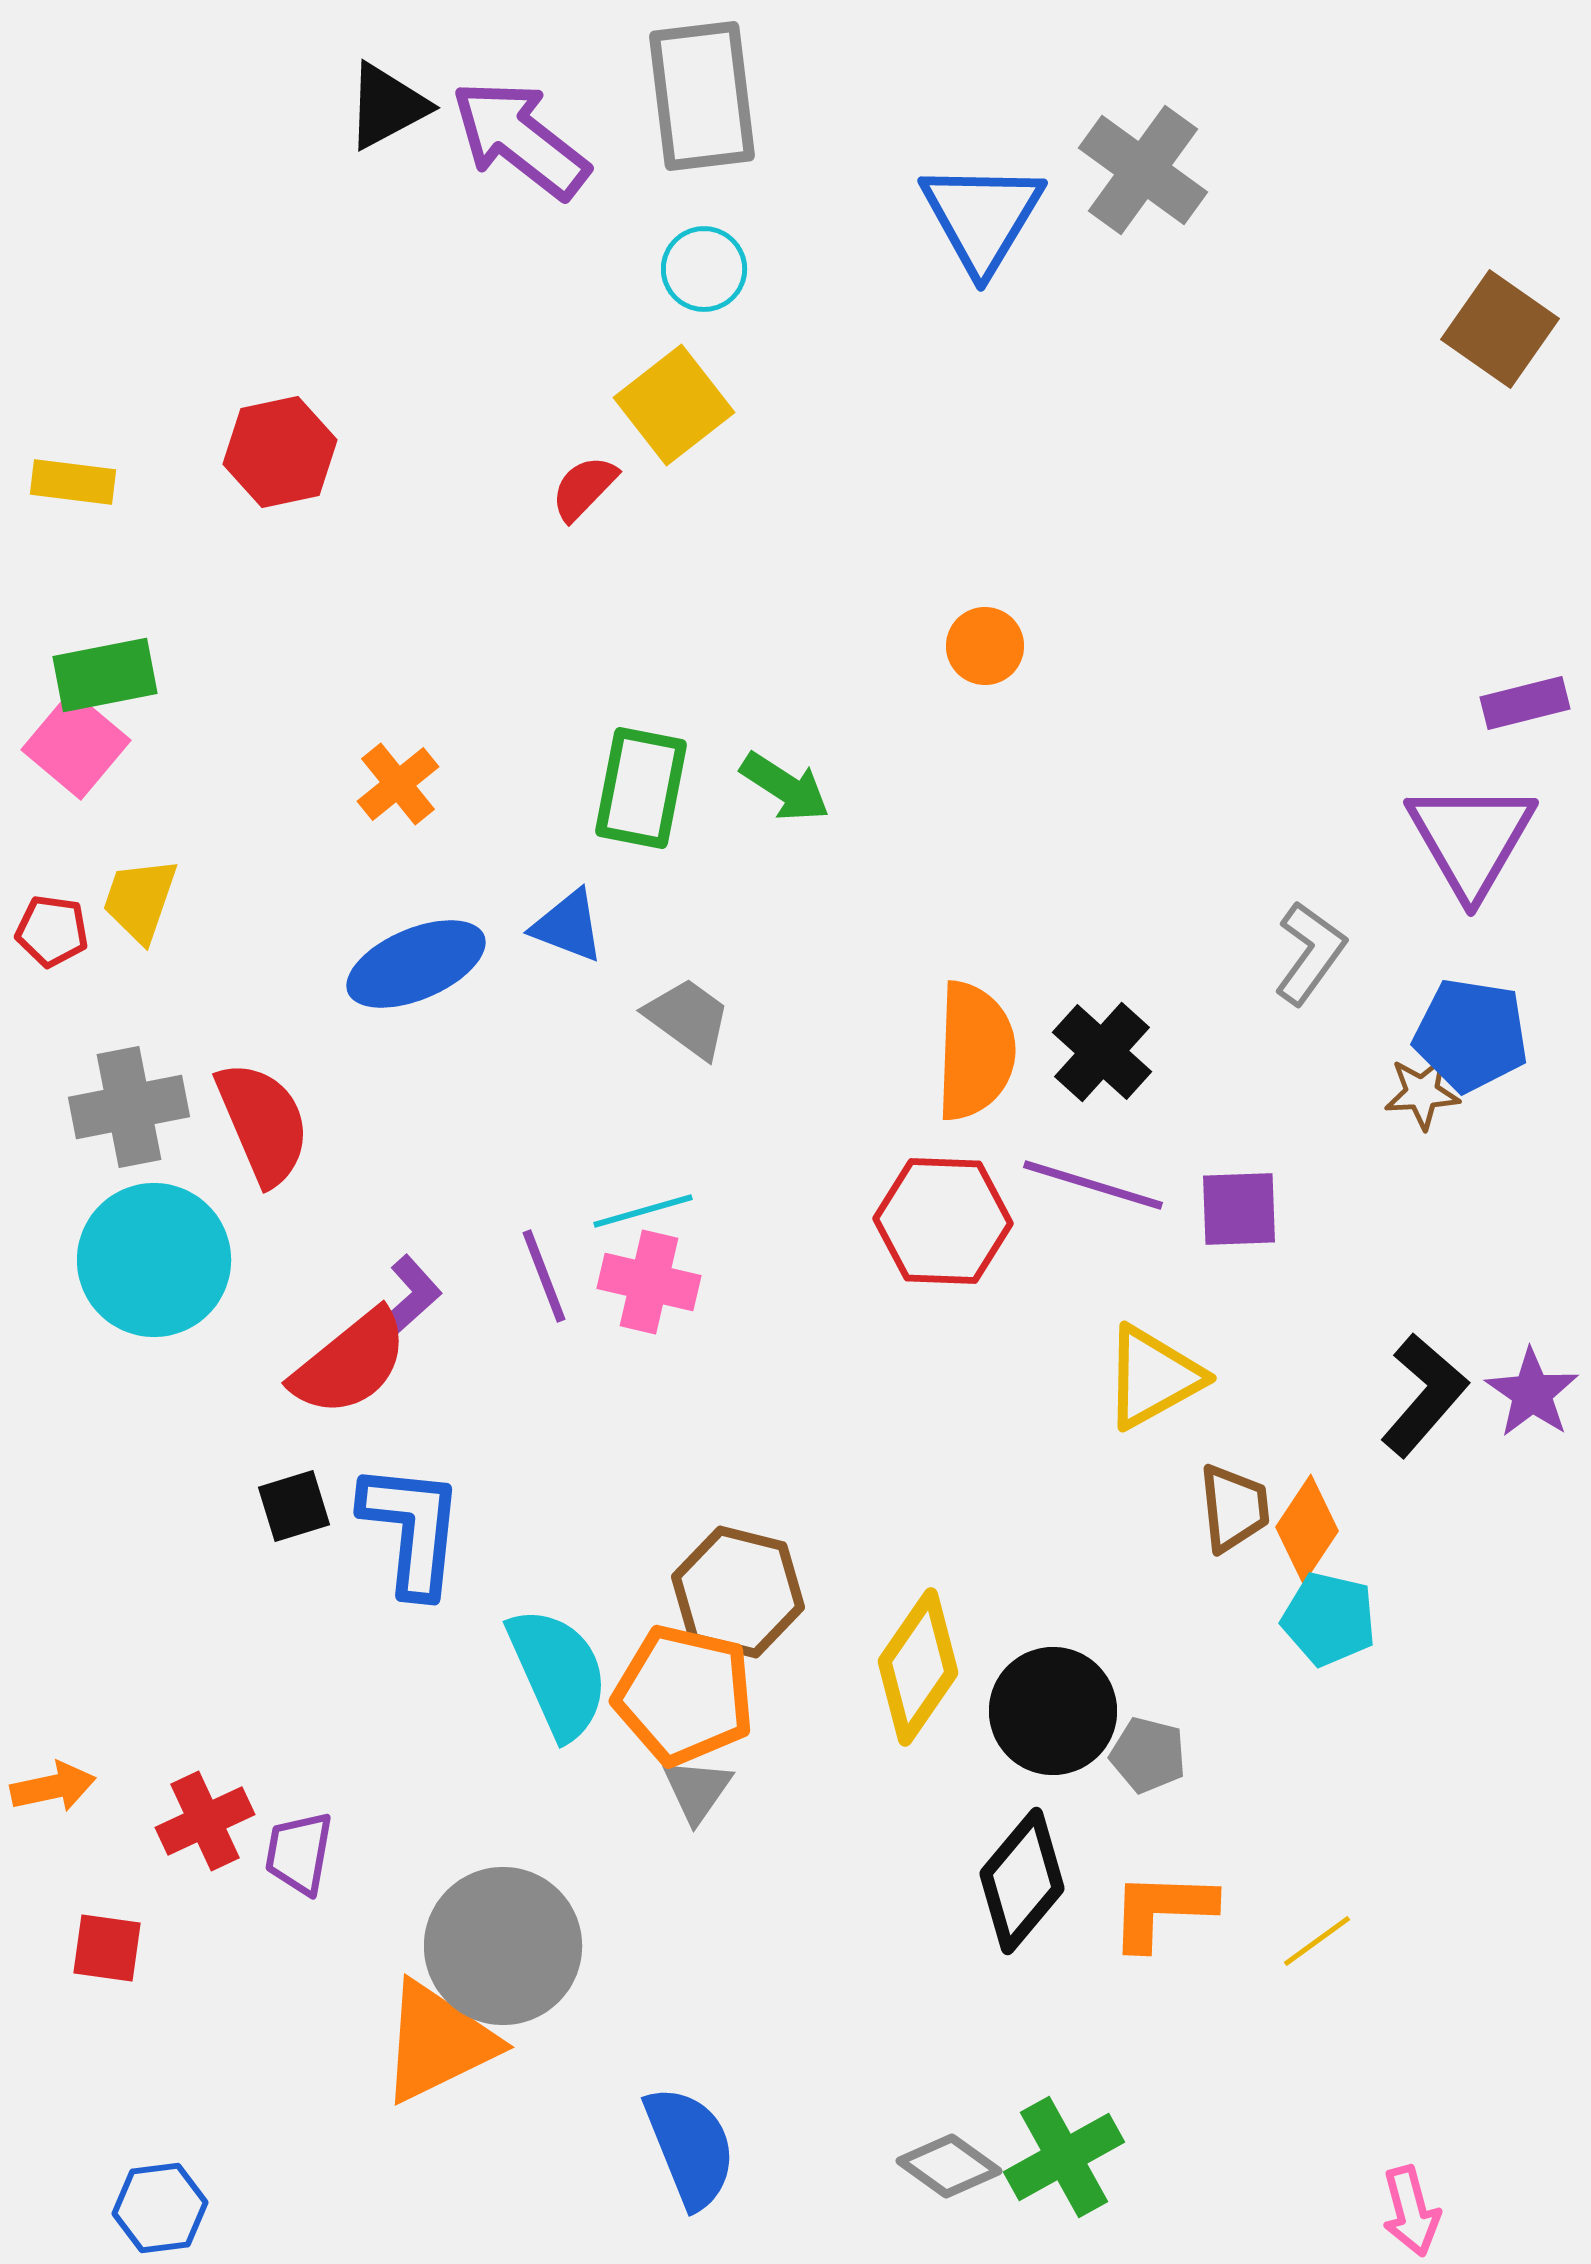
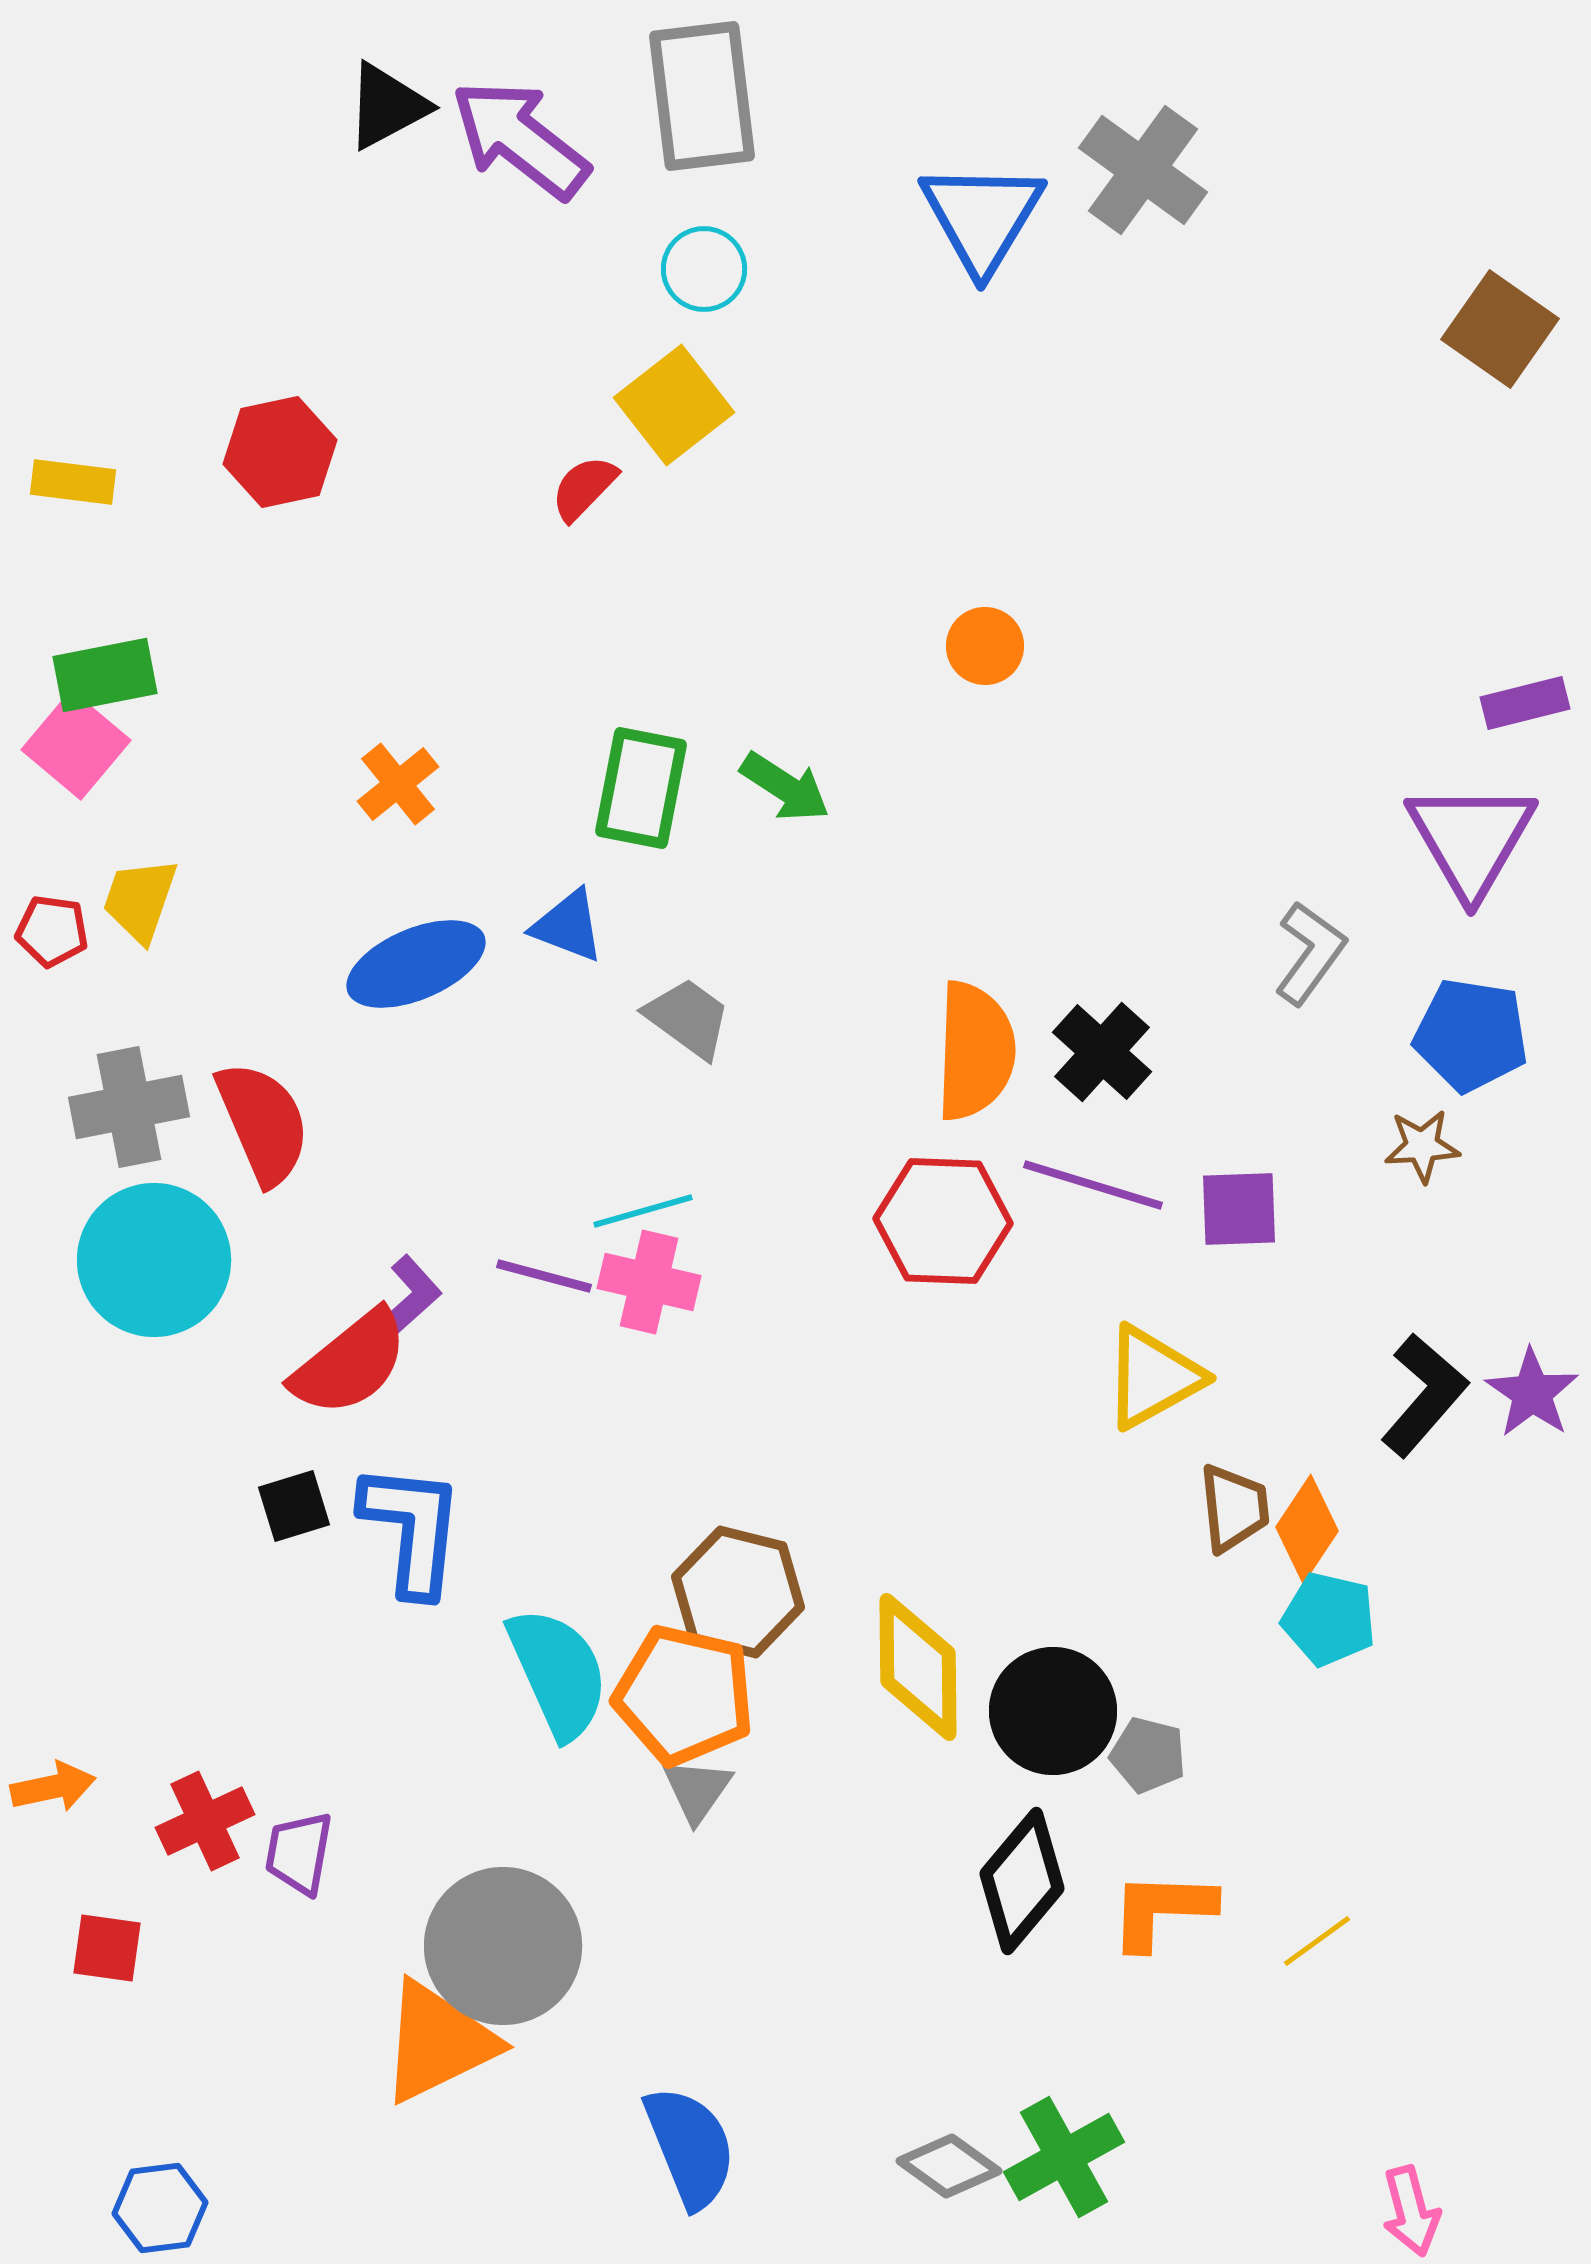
brown star at (1422, 1093): moved 53 px down
purple line at (544, 1276): rotated 54 degrees counterclockwise
yellow diamond at (918, 1667): rotated 35 degrees counterclockwise
